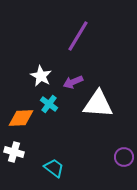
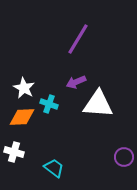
purple line: moved 3 px down
white star: moved 17 px left, 12 px down
purple arrow: moved 3 px right
cyan cross: rotated 18 degrees counterclockwise
orange diamond: moved 1 px right, 1 px up
